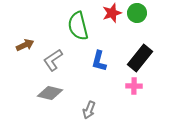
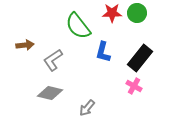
red star: rotated 18 degrees clockwise
green semicircle: rotated 24 degrees counterclockwise
brown arrow: rotated 18 degrees clockwise
blue L-shape: moved 4 px right, 9 px up
pink cross: rotated 28 degrees clockwise
gray arrow: moved 2 px left, 2 px up; rotated 18 degrees clockwise
